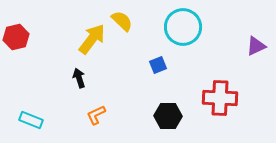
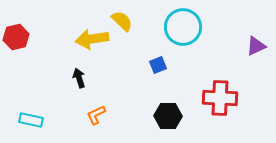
yellow arrow: rotated 136 degrees counterclockwise
cyan rectangle: rotated 10 degrees counterclockwise
